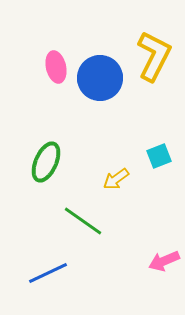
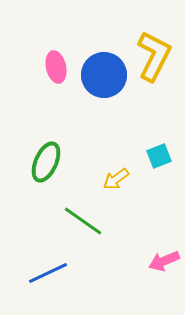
blue circle: moved 4 px right, 3 px up
